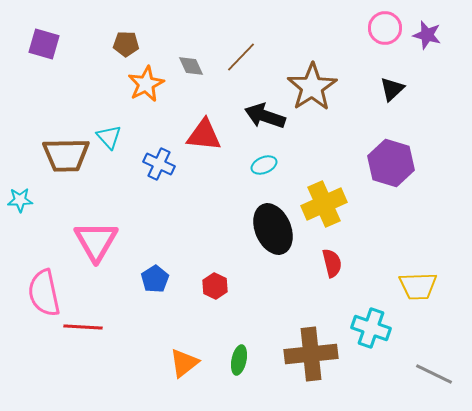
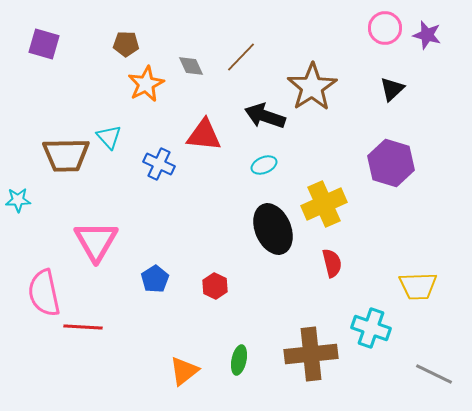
cyan star: moved 2 px left
orange triangle: moved 8 px down
